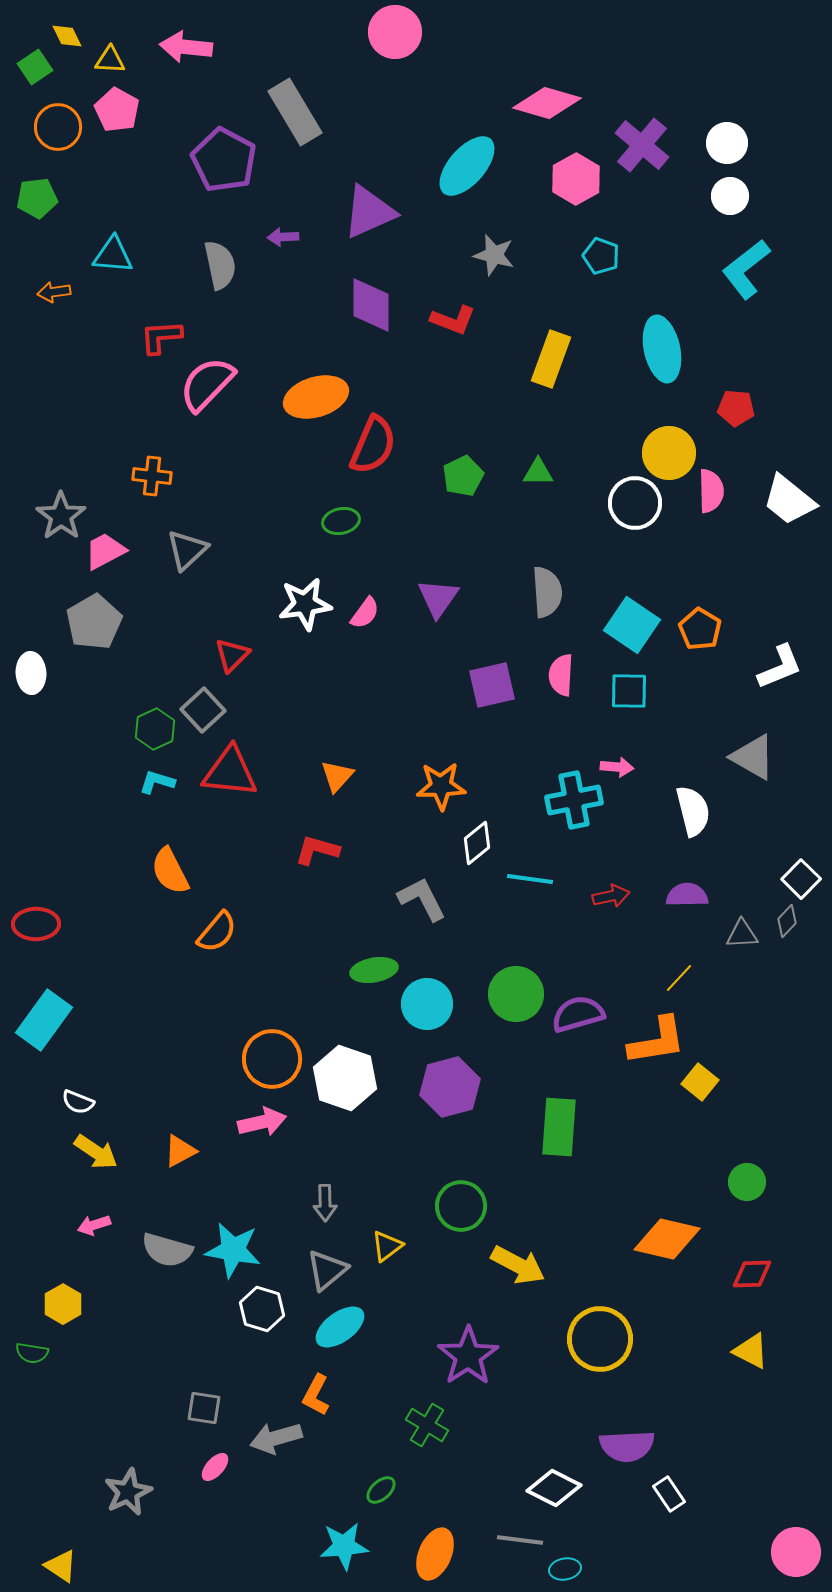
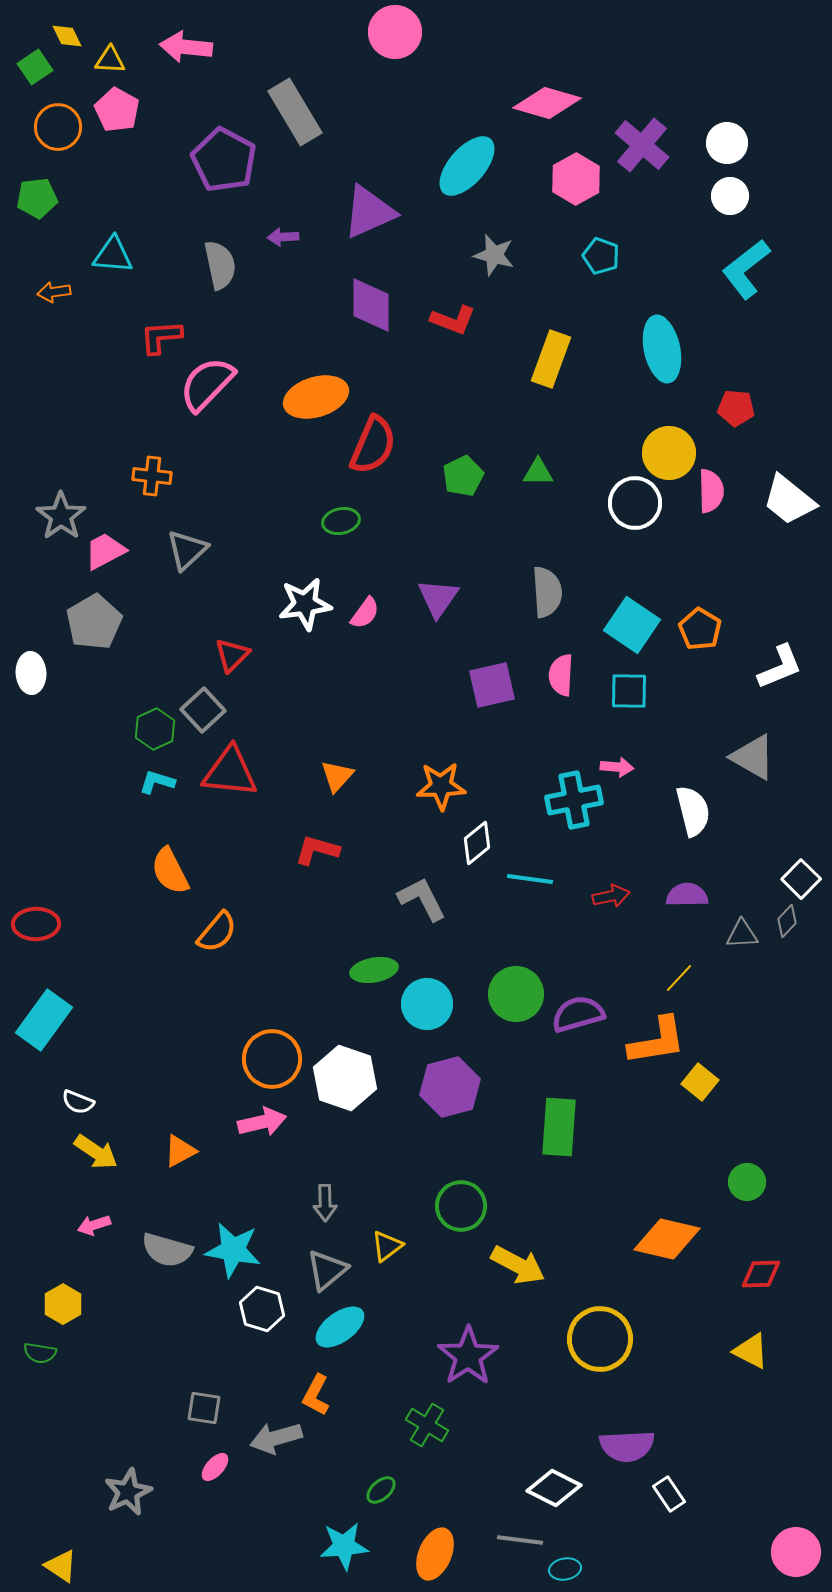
red diamond at (752, 1274): moved 9 px right
green semicircle at (32, 1353): moved 8 px right
